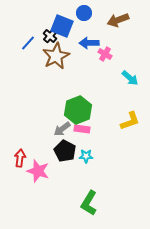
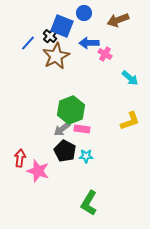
green hexagon: moved 7 px left
